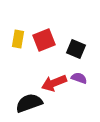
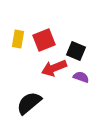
black square: moved 2 px down
purple semicircle: moved 2 px right, 1 px up
red arrow: moved 15 px up
black semicircle: rotated 20 degrees counterclockwise
